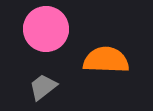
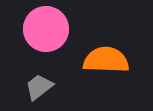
gray trapezoid: moved 4 px left
